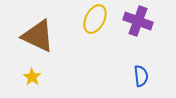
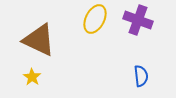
purple cross: moved 1 px up
brown triangle: moved 1 px right, 4 px down
